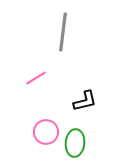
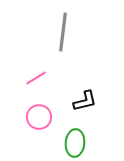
pink circle: moved 7 px left, 15 px up
